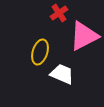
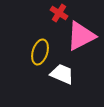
red cross: rotated 24 degrees counterclockwise
pink triangle: moved 3 px left
